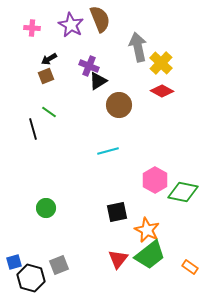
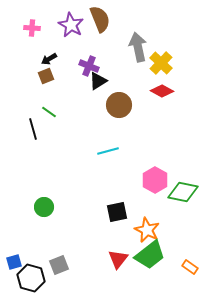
green circle: moved 2 px left, 1 px up
